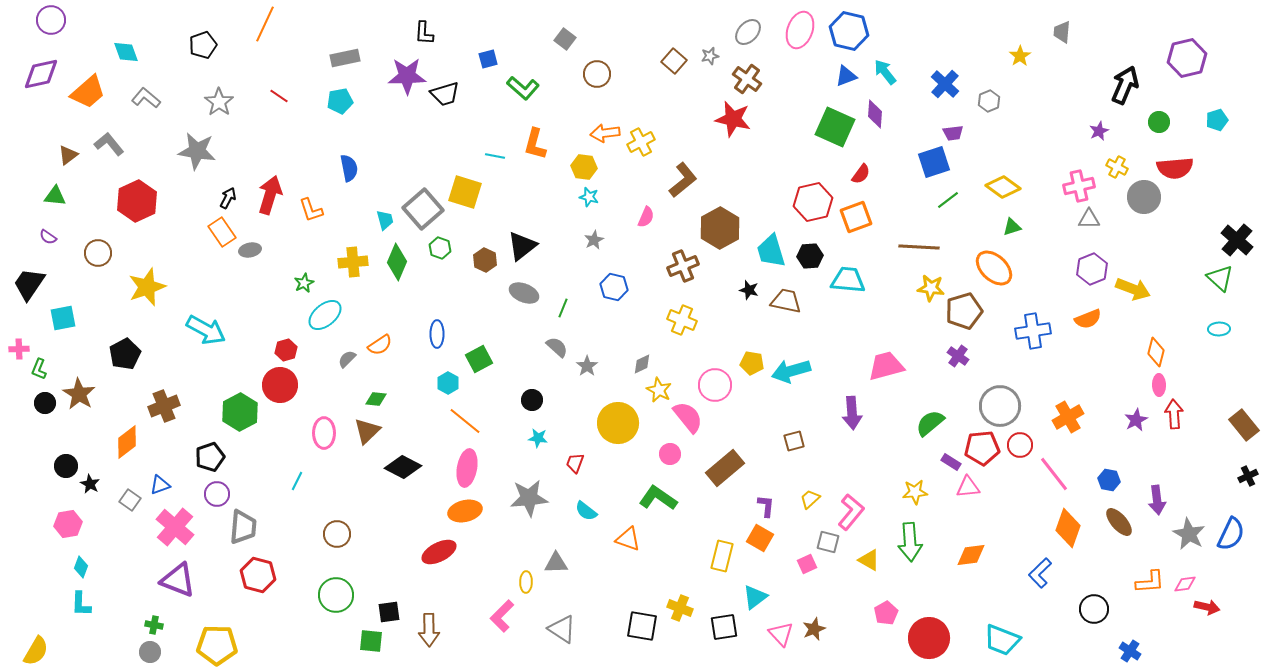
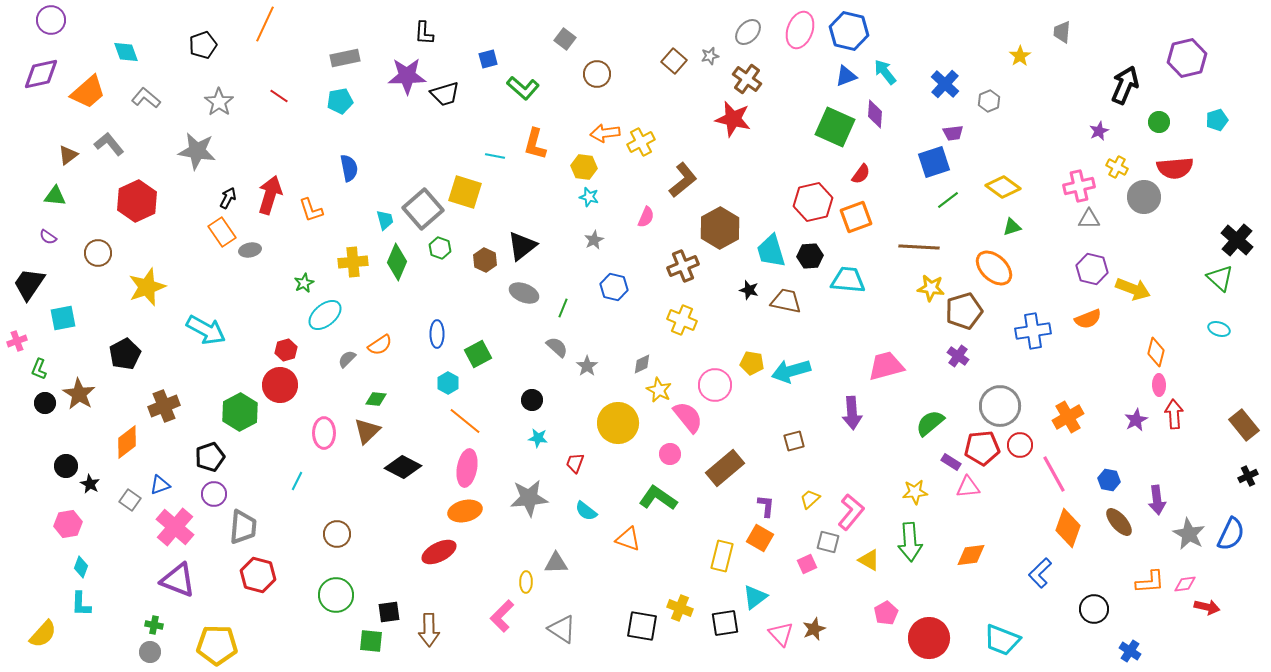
purple hexagon at (1092, 269): rotated 24 degrees counterclockwise
cyan ellipse at (1219, 329): rotated 20 degrees clockwise
pink cross at (19, 349): moved 2 px left, 8 px up; rotated 18 degrees counterclockwise
green square at (479, 359): moved 1 px left, 5 px up
pink line at (1054, 474): rotated 9 degrees clockwise
purple circle at (217, 494): moved 3 px left
black square at (724, 627): moved 1 px right, 4 px up
yellow semicircle at (36, 651): moved 7 px right, 17 px up; rotated 12 degrees clockwise
